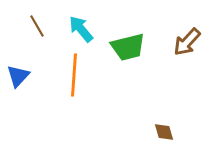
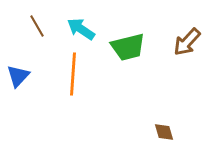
cyan arrow: rotated 16 degrees counterclockwise
orange line: moved 1 px left, 1 px up
